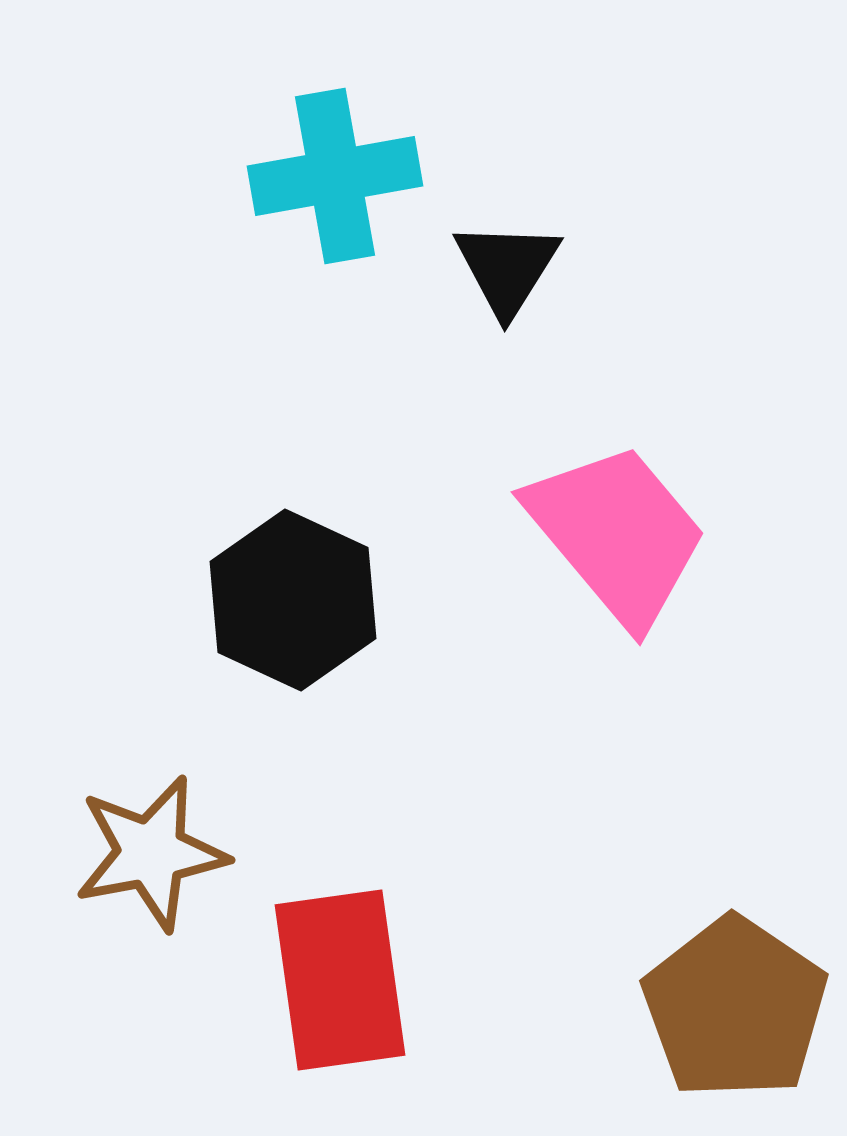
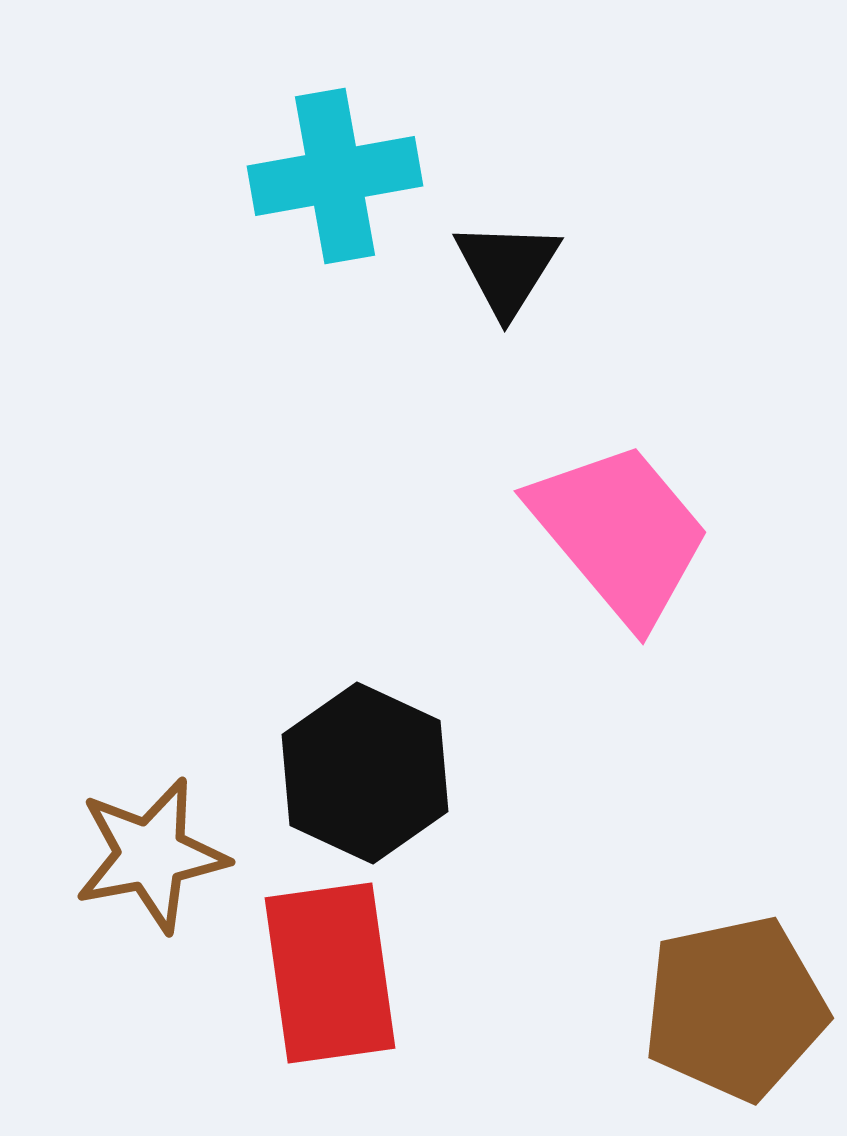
pink trapezoid: moved 3 px right, 1 px up
black hexagon: moved 72 px right, 173 px down
brown star: moved 2 px down
red rectangle: moved 10 px left, 7 px up
brown pentagon: rotated 26 degrees clockwise
